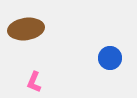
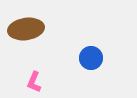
blue circle: moved 19 px left
